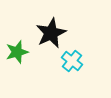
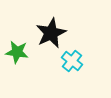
green star: rotated 25 degrees clockwise
